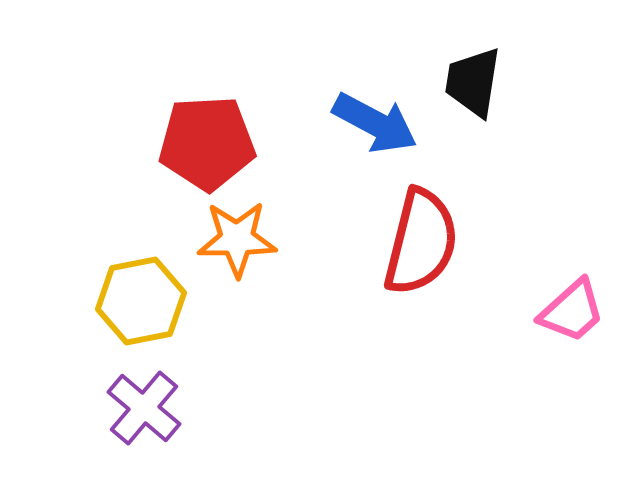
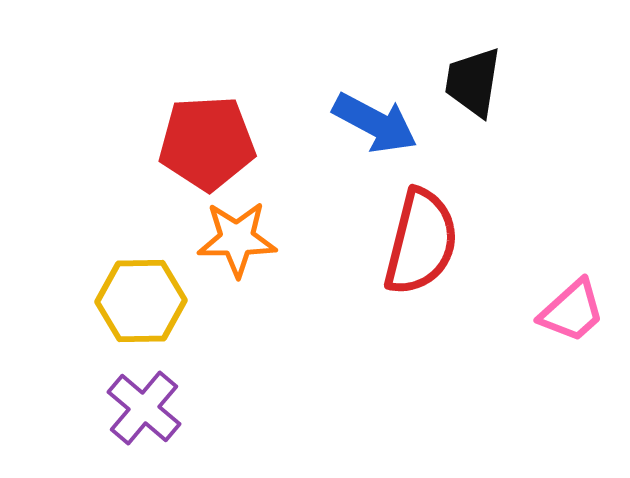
yellow hexagon: rotated 10 degrees clockwise
